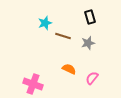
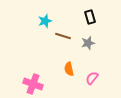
cyan star: moved 2 px up
orange semicircle: rotated 128 degrees counterclockwise
